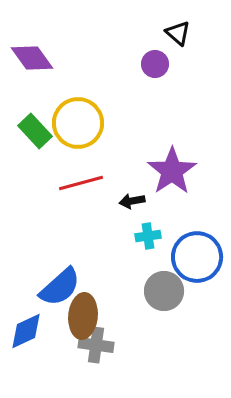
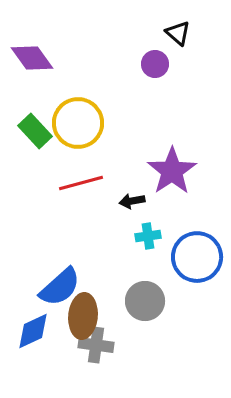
gray circle: moved 19 px left, 10 px down
blue diamond: moved 7 px right
